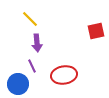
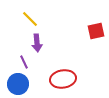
purple line: moved 8 px left, 4 px up
red ellipse: moved 1 px left, 4 px down
